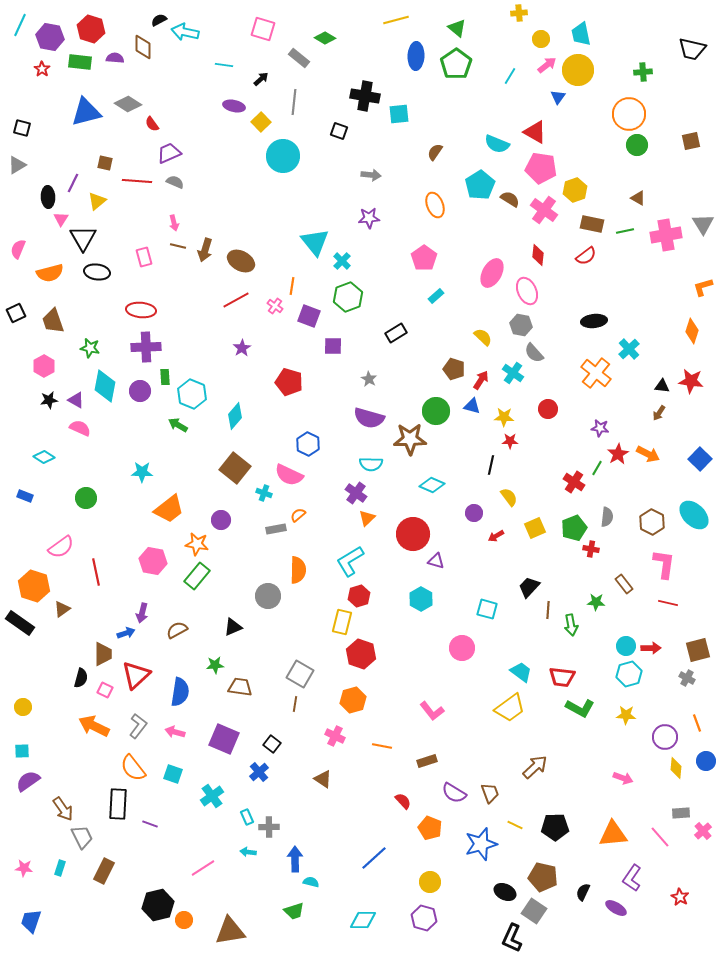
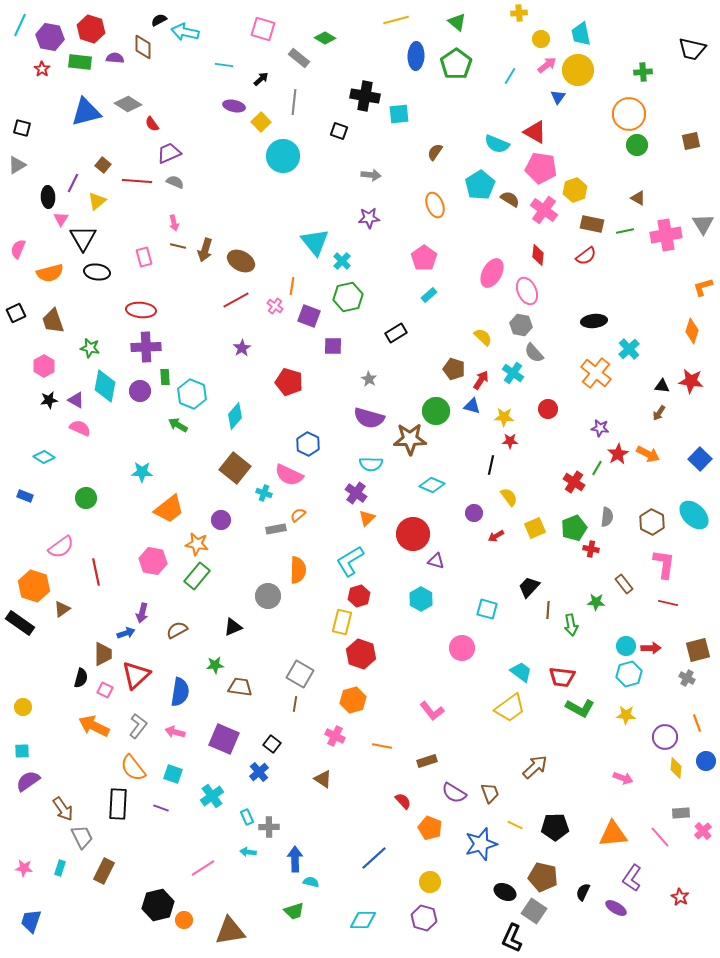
green triangle at (457, 28): moved 6 px up
brown square at (105, 163): moved 2 px left, 2 px down; rotated 28 degrees clockwise
cyan rectangle at (436, 296): moved 7 px left, 1 px up
green hexagon at (348, 297): rotated 8 degrees clockwise
purple line at (150, 824): moved 11 px right, 16 px up
